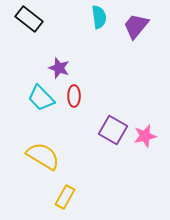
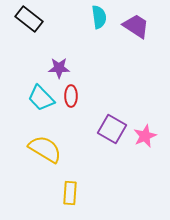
purple trapezoid: rotated 84 degrees clockwise
purple star: rotated 20 degrees counterclockwise
red ellipse: moved 3 px left
purple square: moved 1 px left, 1 px up
pink star: rotated 10 degrees counterclockwise
yellow semicircle: moved 2 px right, 7 px up
yellow rectangle: moved 5 px right, 4 px up; rotated 25 degrees counterclockwise
